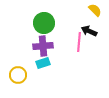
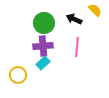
black arrow: moved 15 px left, 12 px up
pink line: moved 2 px left, 5 px down
cyan rectangle: rotated 24 degrees counterclockwise
